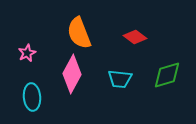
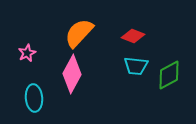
orange semicircle: rotated 64 degrees clockwise
red diamond: moved 2 px left, 1 px up; rotated 15 degrees counterclockwise
green diamond: moved 2 px right; rotated 12 degrees counterclockwise
cyan trapezoid: moved 16 px right, 13 px up
cyan ellipse: moved 2 px right, 1 px down
